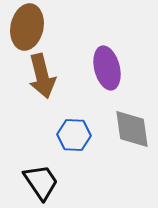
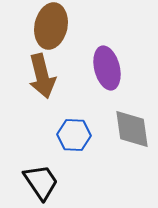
brown ellipse: moved 24 px right, 1 px up
